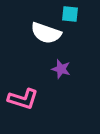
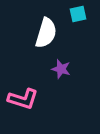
cyan square: moved 8 px right; rotated 18 degrees counterclockwise
white semicircle: rotated 92 degrees counterclockwise
